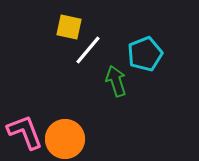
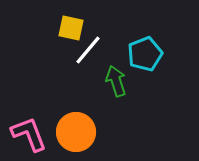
yellow square: moved 2 px right, 1 px down
pink L-shape: moved 4 px right, 2 px down
orange circle: moved 11 px right, 7 px up
